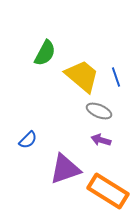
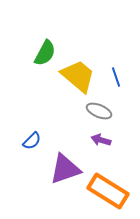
yellow trapezoid: moved 4 px left
blue semicircle: moved 4 px right, 1 px down
